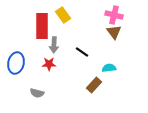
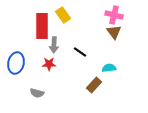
black line: moved 2 px left
